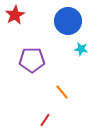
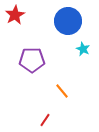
cyan star: moved 2 px right; rotated 16 degrees clockwise
orange line: moved 1 px up
